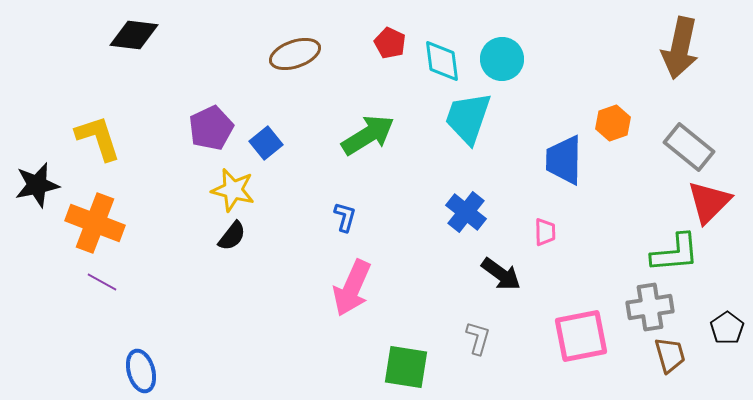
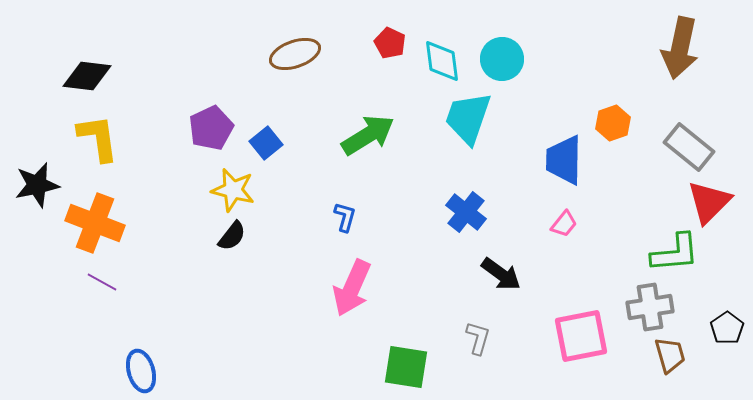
black diamond: moved 47 px left, 41 px down
yellow L-shape: rotated 10 degrees clockwise
pink trapezoid: moved 19 px right, 8 px up; rotated 40 degrees clockwise
